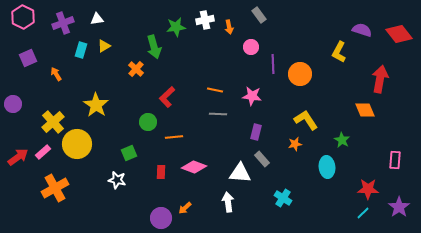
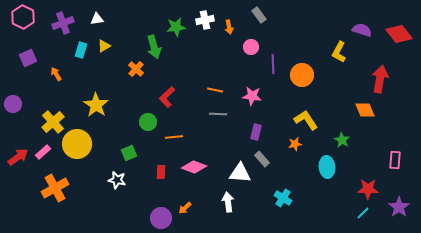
orange circle at (300, 74): moved 2 px right, 1 px down
